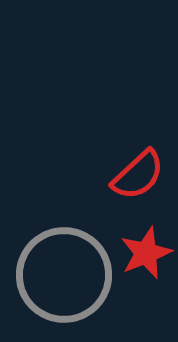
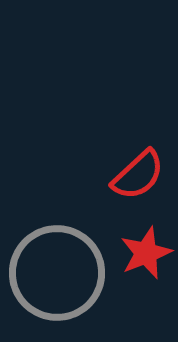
gray circle: moved 7 px left, 2 px up
